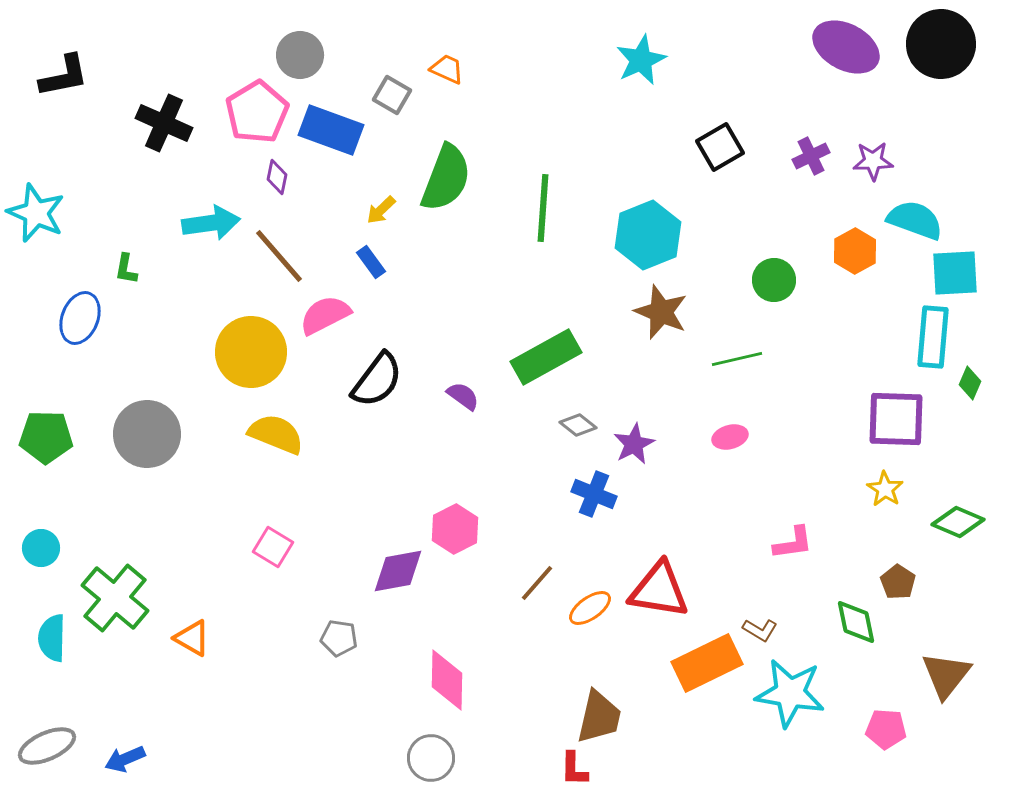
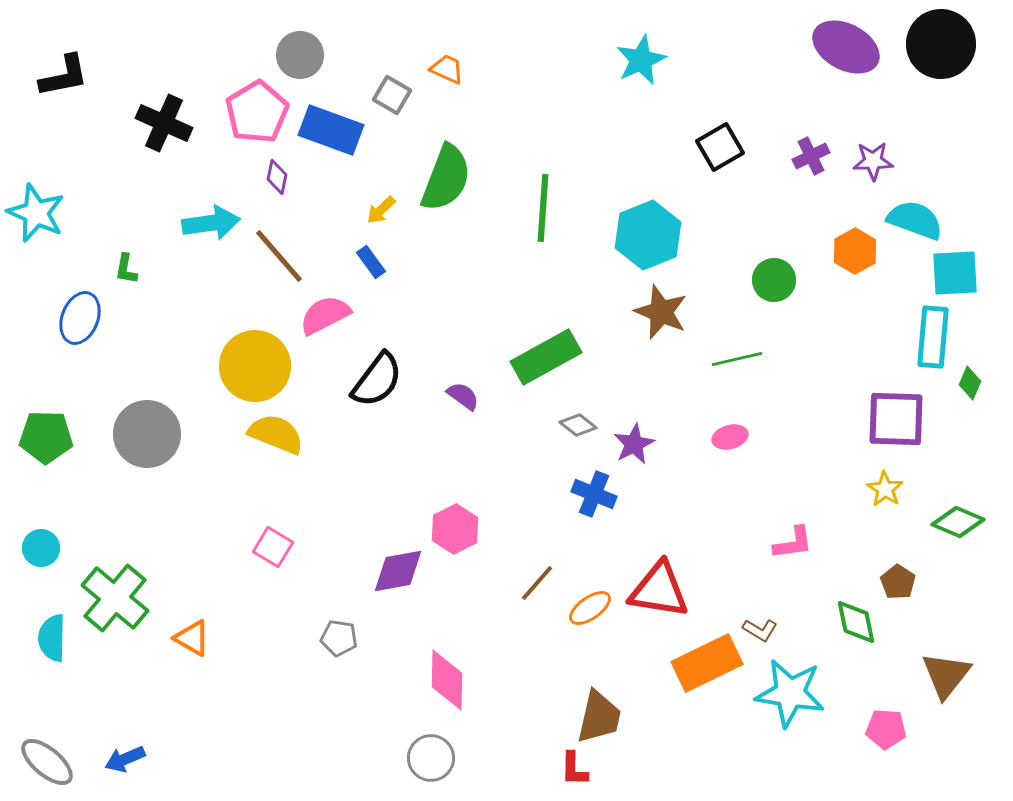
yellow circle at (251, 352): moved 4 px right, 14 px down
gray ellipse at (47, 746): moved 16 px down; rotated 64 degrees clockwise
